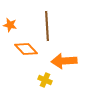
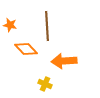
yellow cross: moved 4 px down
